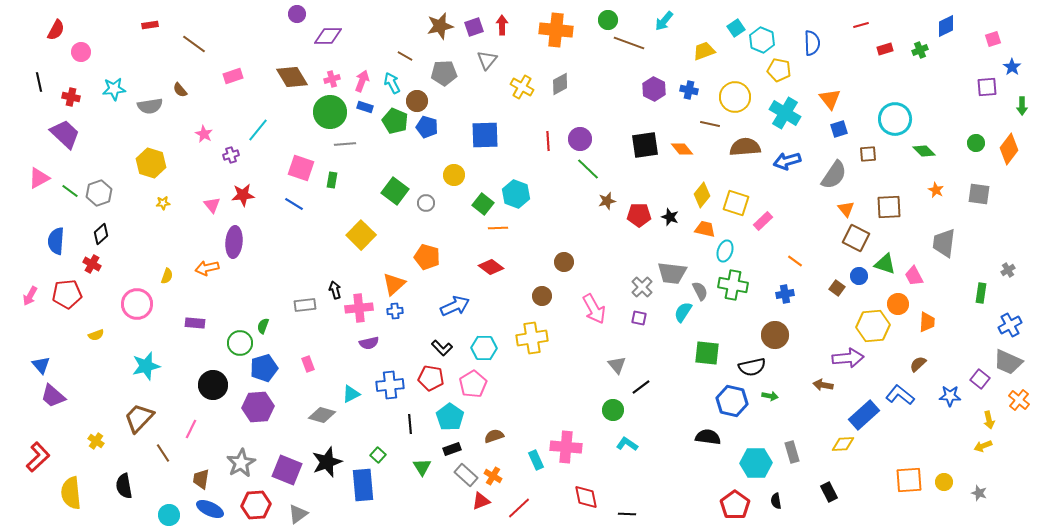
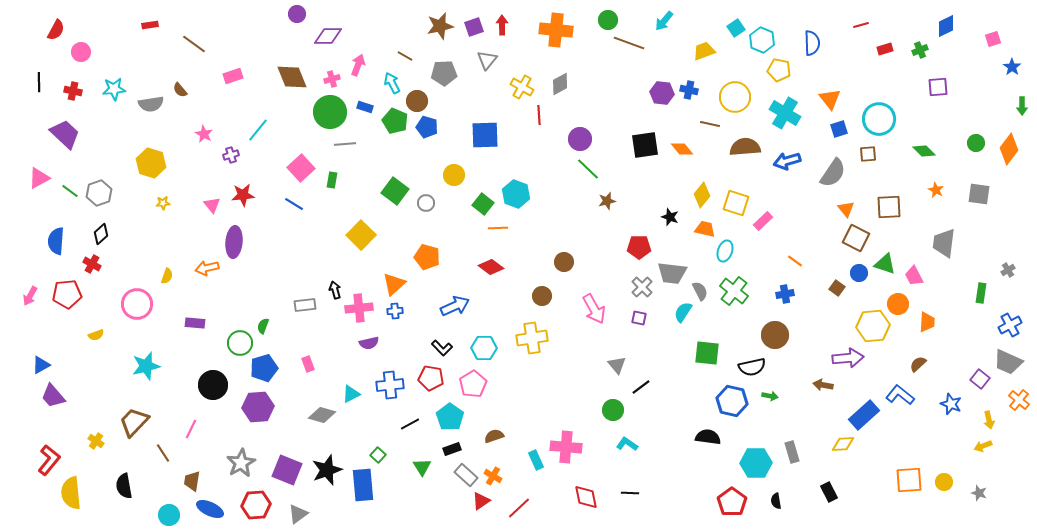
brown diamond at (292, 77): rotated 8 degrees clockwise
pink arrow at (362, 81): moved 4 px left, 16 px up
black line at (39, 82): rotated 12 degrees clockwise
purple square at (987, 87): moved 49 px left
purple hexagon at (654, 89): moved 8 px right, 4 px down; rotated 20 degrees counterclockwise
red cross at (71, 97): moved 2 px right, 6 px up
gray semicircle at (150, 106): moved 1 px right, 2 px up
cyan circle at (895, 119): moved 16 px left
red line at (548, 141): moved 9 px left, 26 px up
pink square at (301, 168): rotated 28 degrees clockwise
gray semicircle at (834, 175): moved 1 px left, 2 px up
red pentagon at (639, 215): moved 32 px down
blue circle at (859, 276): moved 3 px up
green cross at (733, 285): moved 1 px right, 6 px down; rotated 28 degrees clockwise
blue triangle at (41, 365): rotated 42 degrees clockwise
purple trapezoid at (53, 396): rotated 8 degrees clockwise
blue star at (950, 396): moved 1 px right, 8 px down; rotated 20 degrees clockwise
brown trapezoid at (139, 418): moved 5 px left, 4 px down
black line at (410, 424): rotated 66 degrees clockwise
red L-shape at (38, 457): moved 11 px right, 3 px down; rotated 8 degrees counterclockwise
black star at (327, 462): moved 8 px down
brown trapezoid at (201, 479): moved 9 px left, 2 px down
red triangle at (481, 501): rotated 12 degrees counterclockwise
red pentagon at (735, 505): moved 3 px left, 3 px up
black line at (627, 514): moved 3 px right, 21 px up
